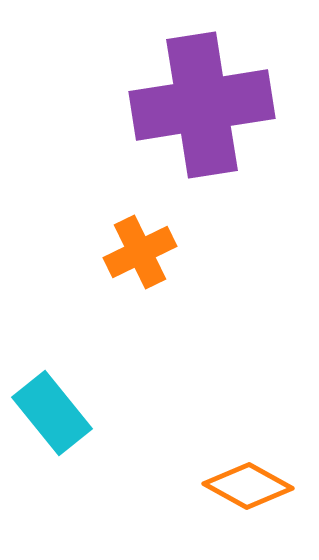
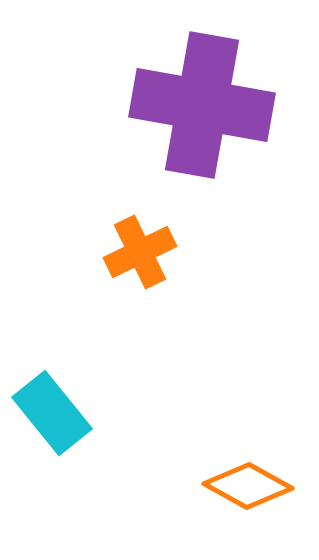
purple cross: rotated 19 degrees clockwise
